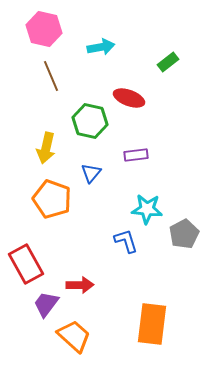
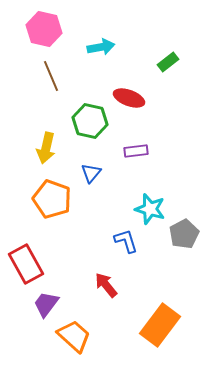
purple rectangle: moved 4 px up
cyan star: moved 3 px right; rotated 12 degrees clockwise
red arrow: moved 26 px right; rotated 128 degrees counterclockwise
orange rectangle: moved 8 px right, 1 px down; rotated 30 degrees clockwise
